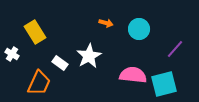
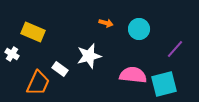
yellow rectangle: moved 2 px left; rotated 35 degrees counterclockwise
white star: rotated 15 degrees clockwise
white rectangle: moved 6 px down
orange trapezoid: moved 1 px left
